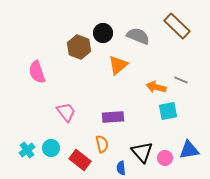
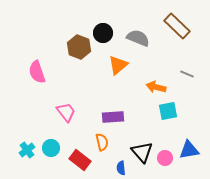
gray semicircle: moved 2 px down
gray line: moved 6 px right, 6 px up
orange semicircle: moved 2 px up
